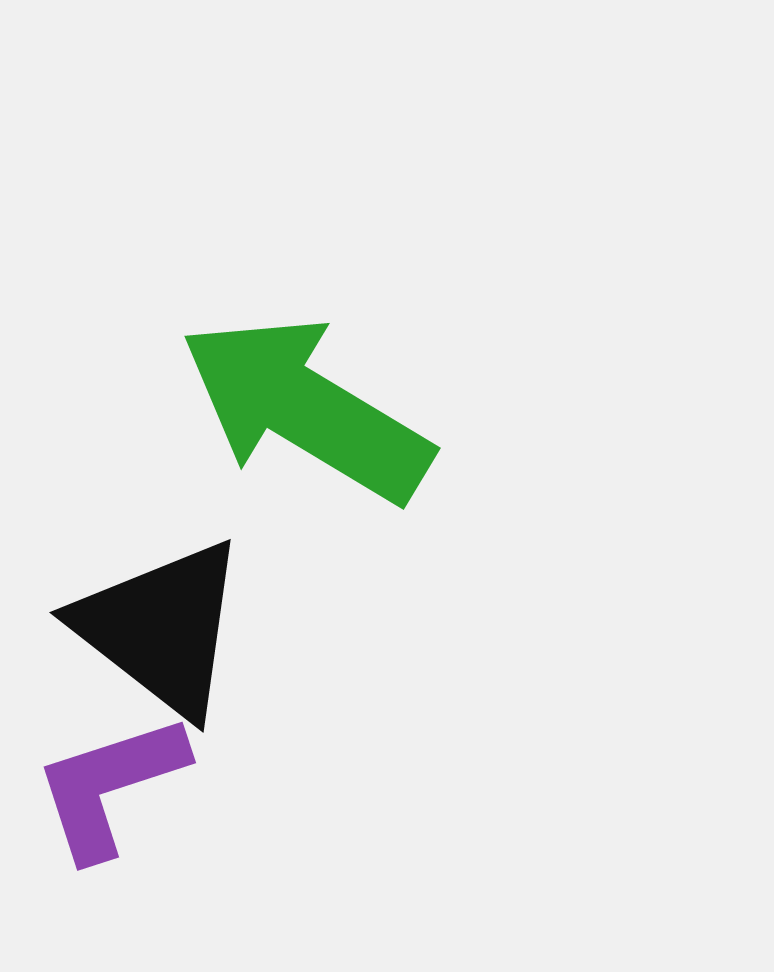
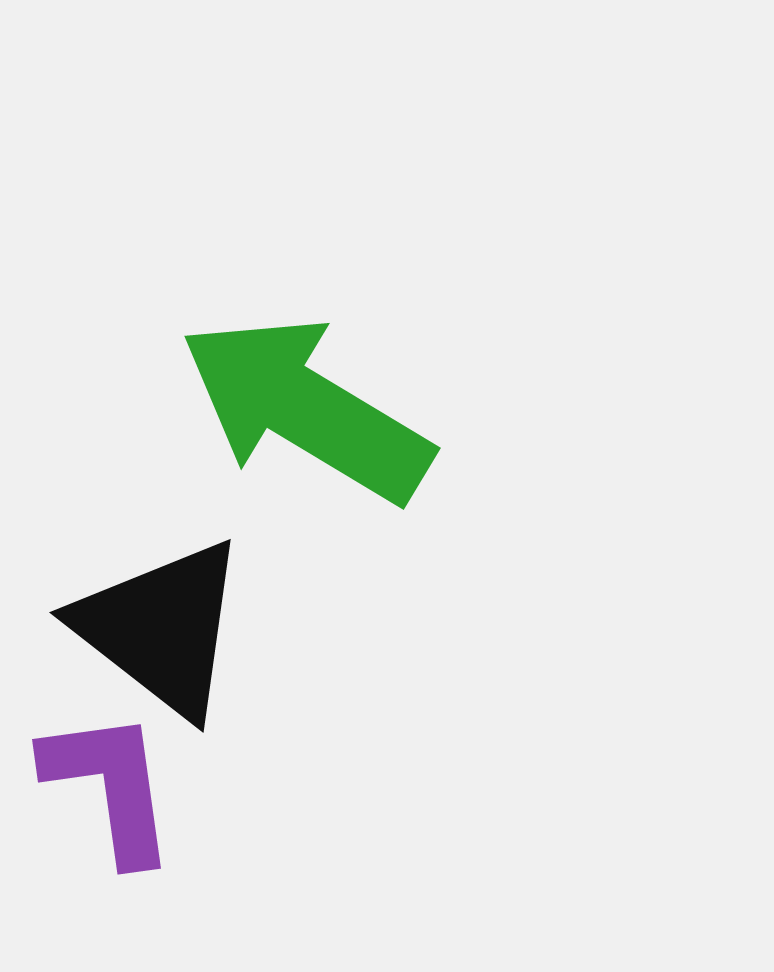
purple L-shape: rotated 100 degrees clockwise
